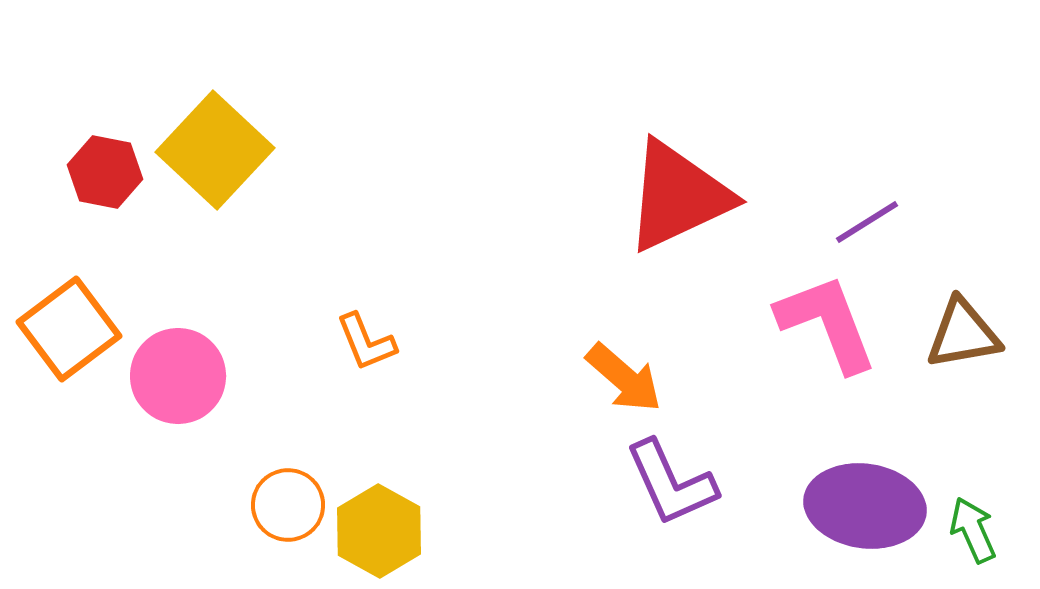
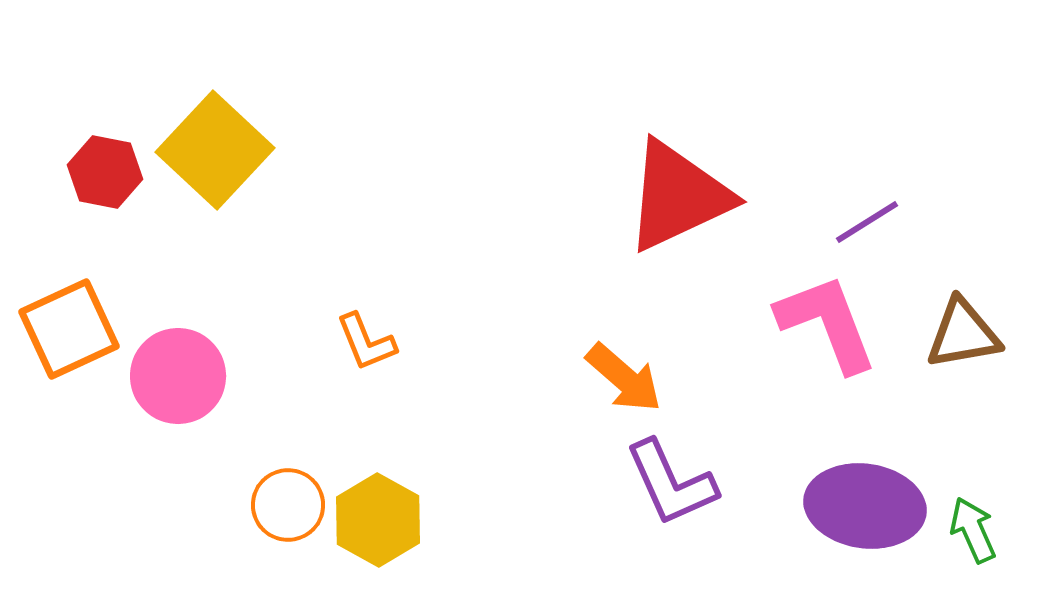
orange square: rotated 12 degrees clockwise
yellow hexagon: moved 1 px left, 11 px up
